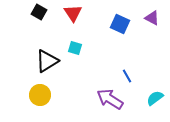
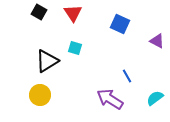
purple triangle: moved 5 px right, 23 px down
